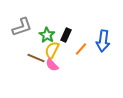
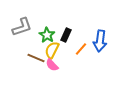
blue arrow: moved 3 px left
